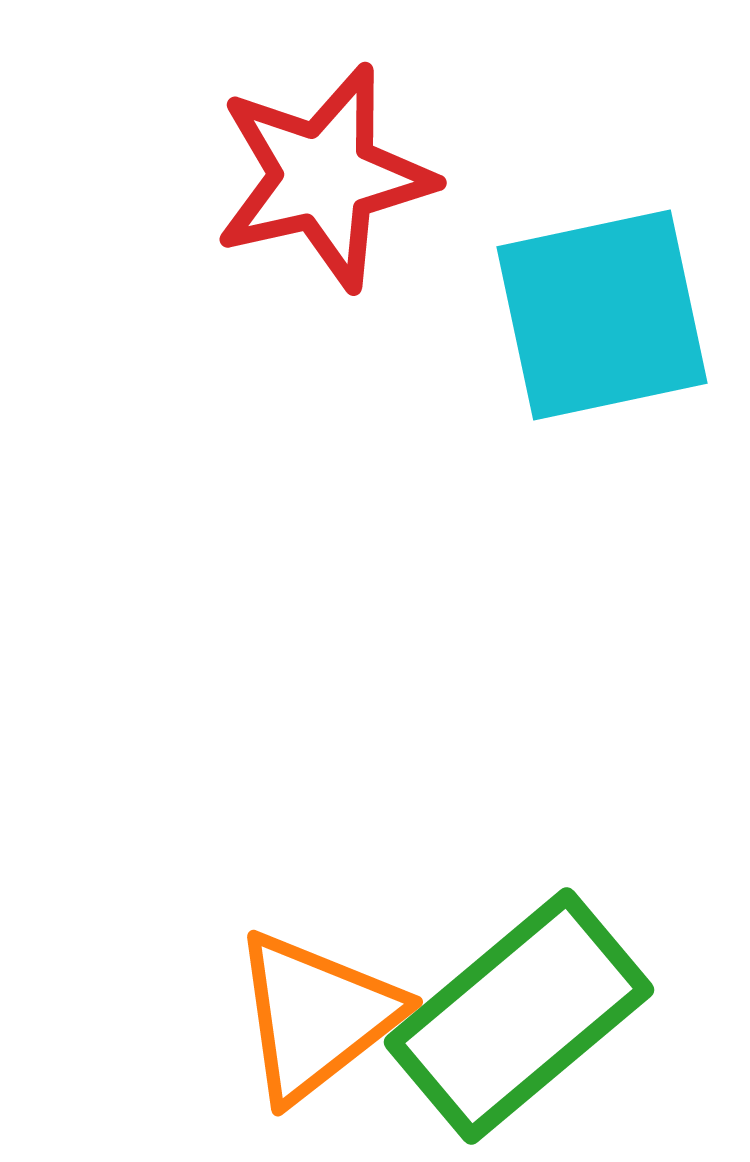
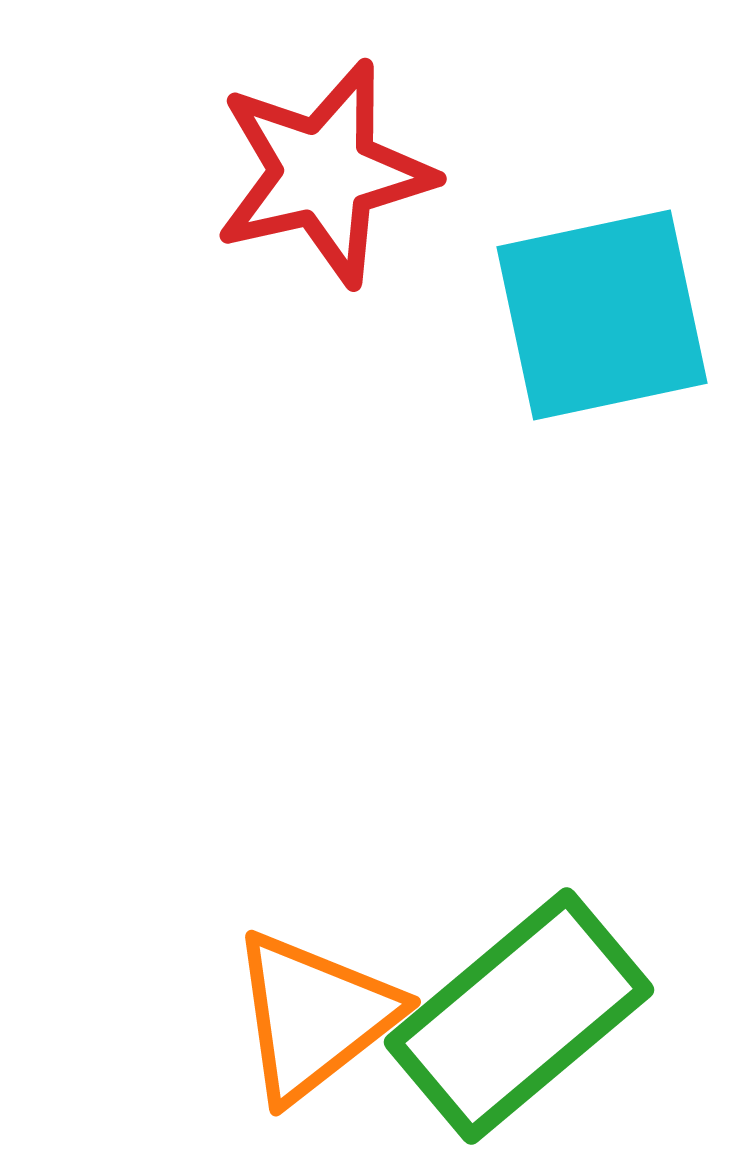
red star: moved 4 px up
orange triangle: moved 2 px left
